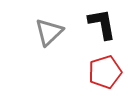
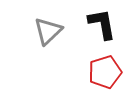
gray triangle: moved 1 px left, 1 px up
